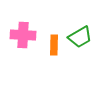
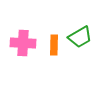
pink cross: moved 8 px down
